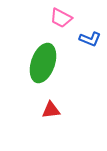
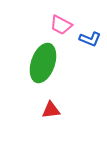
pink trapezoid: moved 7 px down
